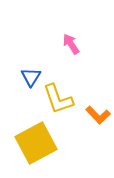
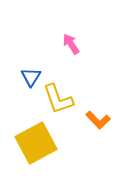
orange L-shape: moved 5 px down
